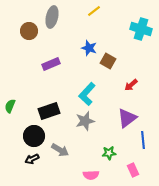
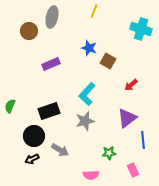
yellow line: rotated 32 degrees counterclockwise
